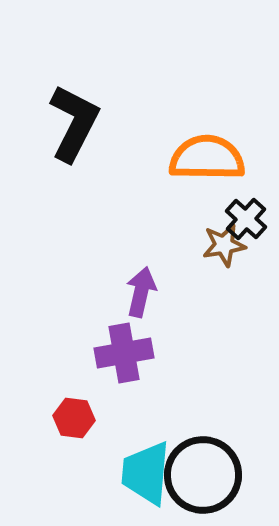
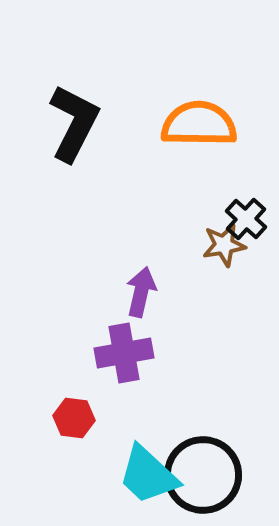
orange semicircle: moved 8 px left, 34 px up
cyan trapezoid: moved 2 px right, 2 px down; rotated 52 degrees counterclockwise
